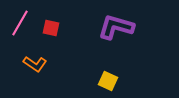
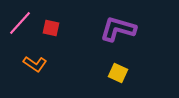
pink line: rotated 12 degrees clockwise
purple L-shape: moved 2 px right, 2 px down
yellow square: moved 10 px right, 8 px up
